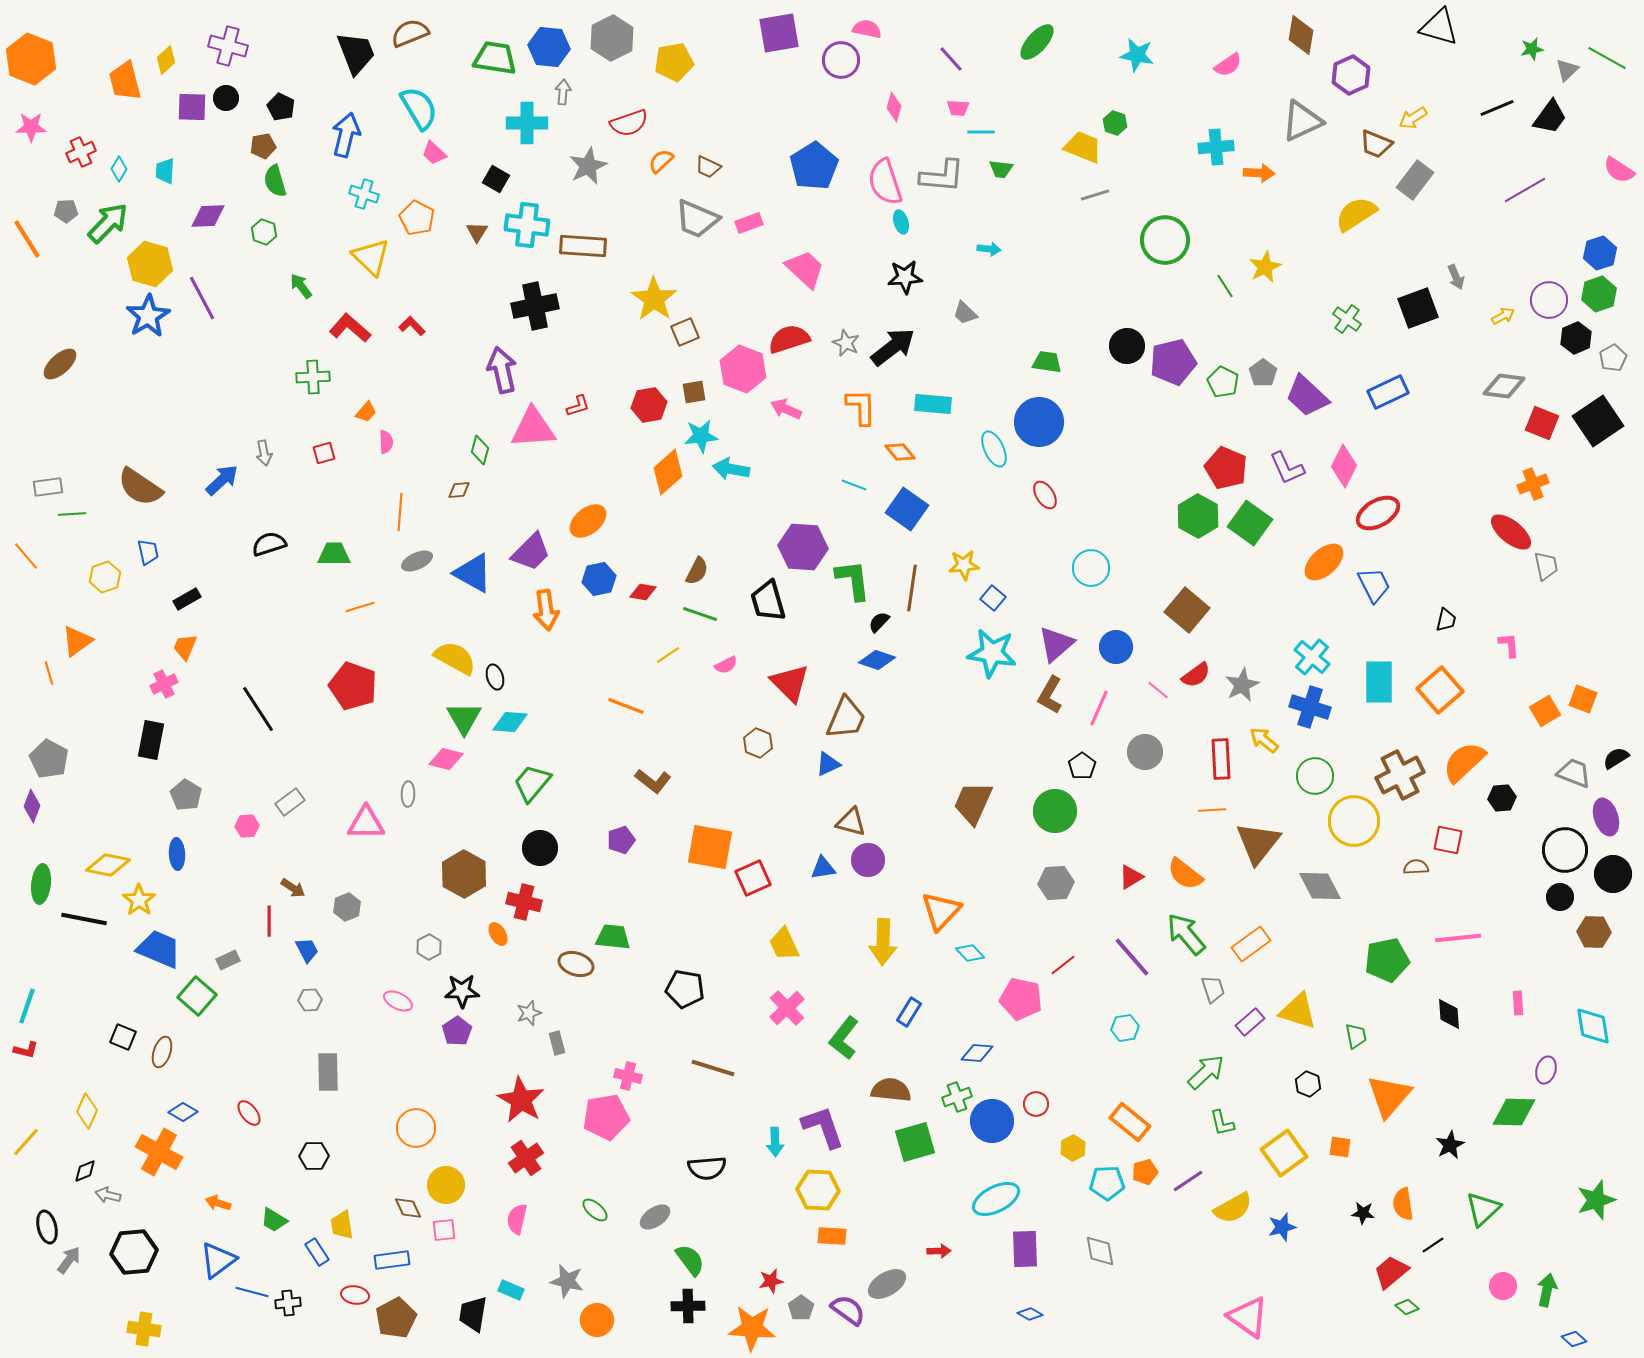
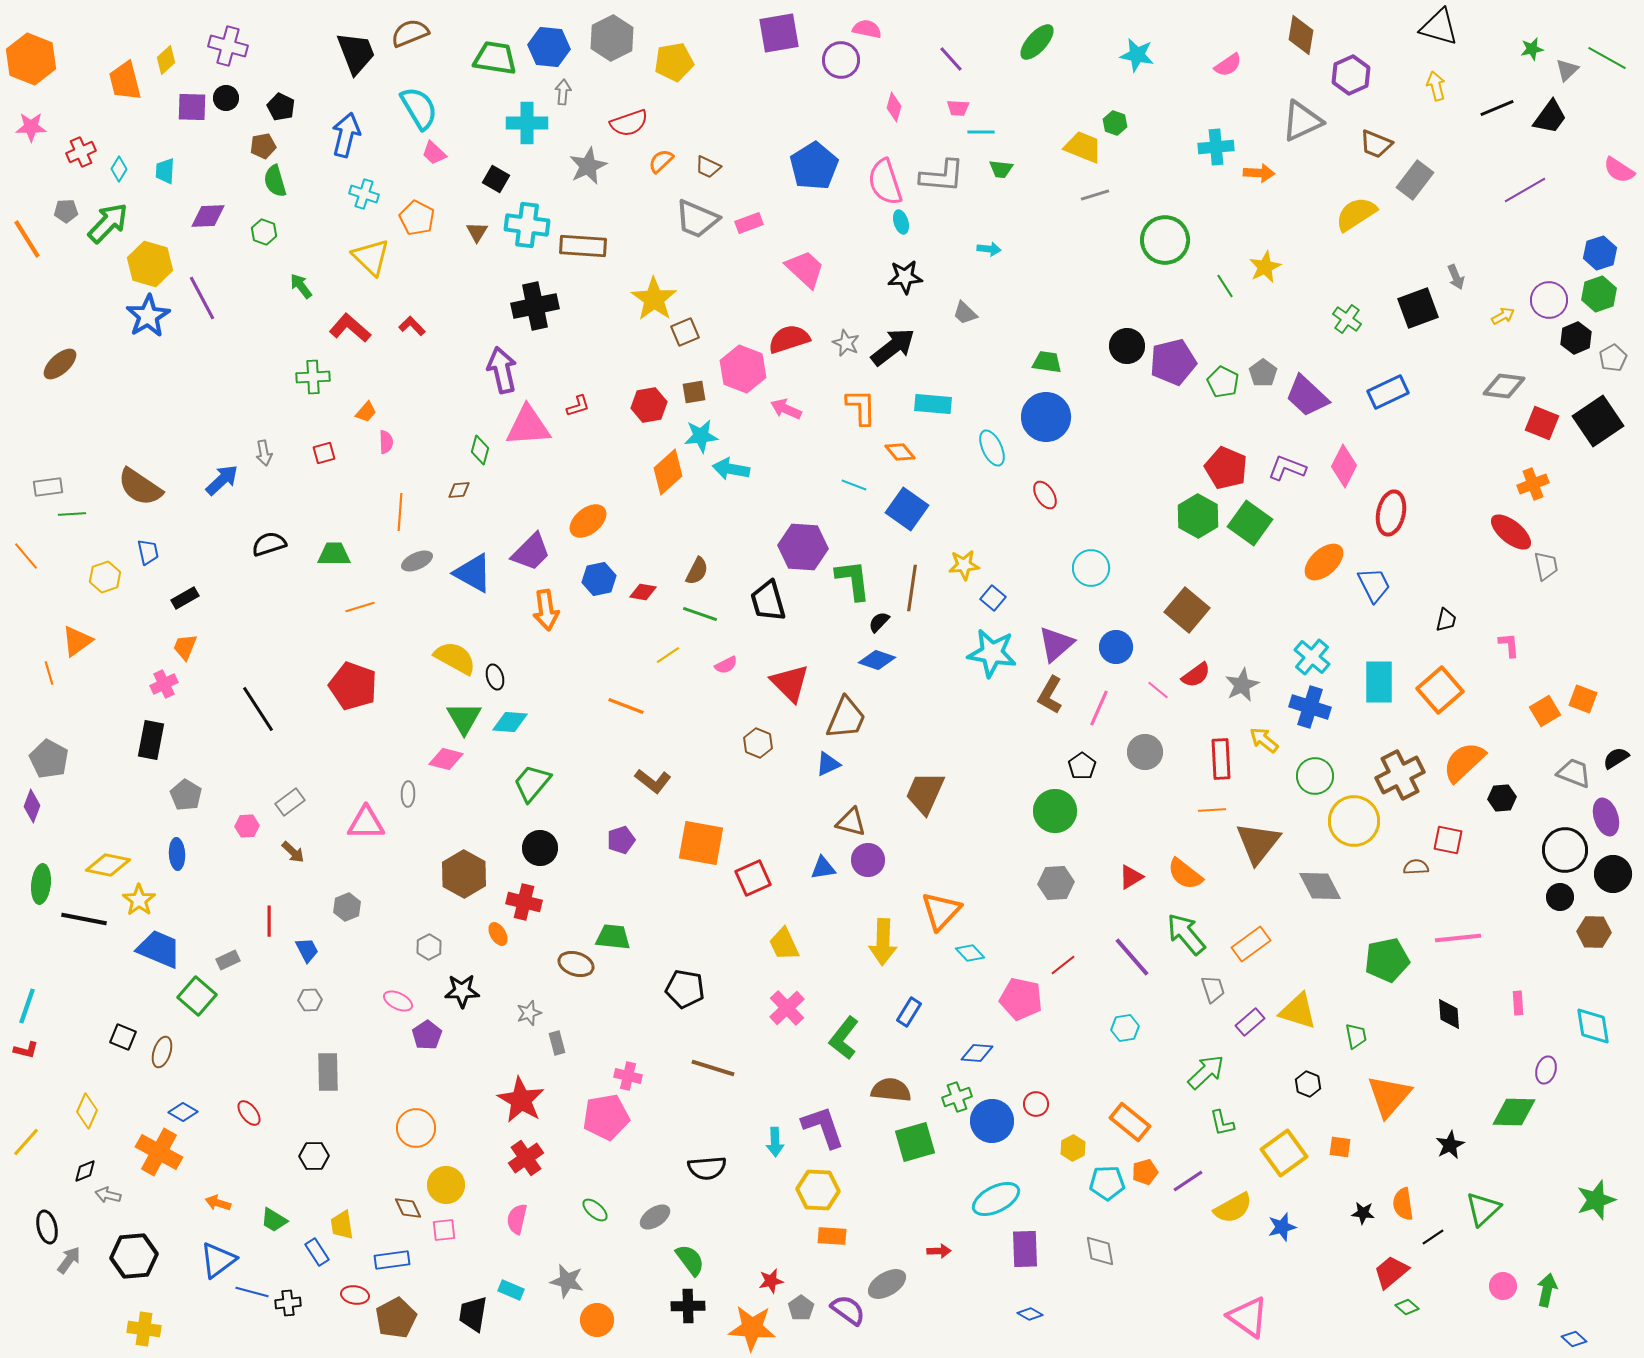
yellow arrow at (1413, 118): moved 23 px right, 32 px up; rotated 108 degrees clockwise
blue circle at (1039, 422): moved 7 px right, 5 px up
pink triangle at (533, 428): moved 5 px left, 2 px up
cyan ellipse at (994, 449): moved 2 px left, 1 px up
purple L-shape at (1287, 468): rotated 135 degrees clockwise
red ellipse at (1378, 513): moved 13 px right; rotated 48 degrees counterclockwise
black rectangle at (187, 599): moved 2 px left, 1 px up
brown trapezoid at (973, 803): moved 48 px left, 10 px up
orange square at (710, 847): moved 9 px left, 4 px up
brown arrow at (293, 888): moved 36 px up; rotated 10 degrees clockwise
purple pentagon at (457, 1031): moved 30 px left, 4 px down
black line at (1433, 1245): moved 8 px up
black hexagon at (134, 1252): moved 4 px down
